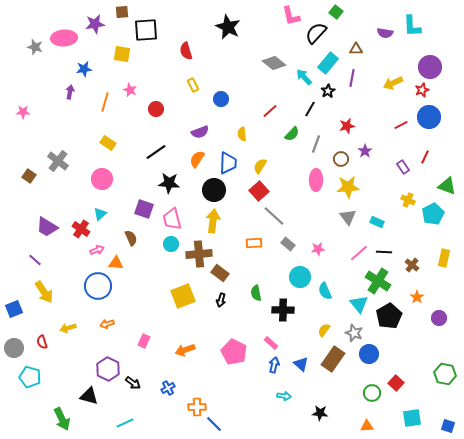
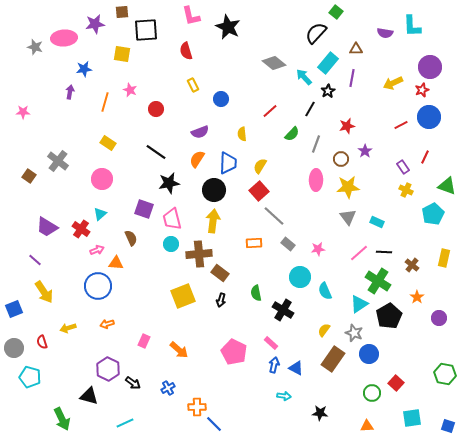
pink L-shape at (291, 16): moved 100 px left
black line at (156, 152): rotated 70 degrees clockwise
black star at (169, 183): rotated 15 degrees counterclockwise
yellow cross at (408, 200): moved 2 px left, 10 px up
cyan triangle at (359, 304): rotated 36 degrees clockwise
black cross at (283, 310): rotated 30 degrees clockwise
orange arrow at (185, 350): moved 6 px left; rotated 120 degrees counterclockwise
blue triangle at (301, 364): moved 5 px left, 4 px down; rotated 14 degrees counterclockwise
